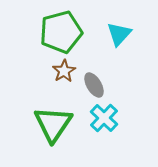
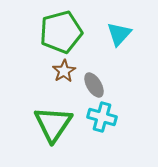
cyan cross: moved 2 px left, 1 px up; rotated 28 degrees counterclockwise
